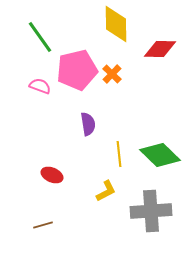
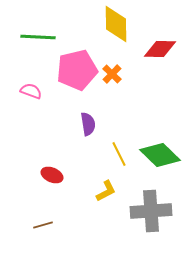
green line: moved 2 px left; rotated 52 degrees counterclockwise
pink semicircle: moved 9 px left, 5 px down
yellow line: rotated 20 degrees counterclockwise
